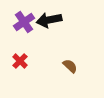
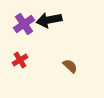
purple cross: moved 2 px down
red cross: moved 1 px up; rotated 14 degrees clockwise
